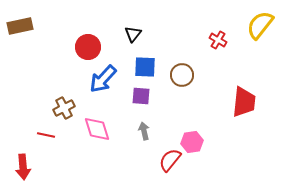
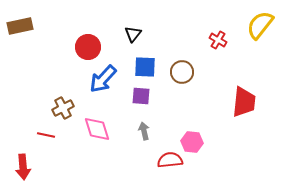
brown circle: moved 3 px up
brown cross: moved 1 px left
pink hexagon: rotated 15 degrees clockwise
red semicircle: rotated 45 degrees clockwise
